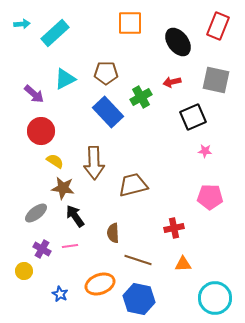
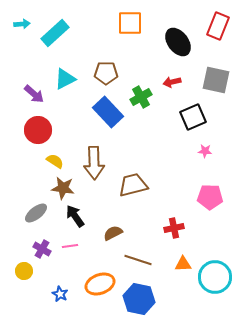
red circle: moved 3 px left, 1 px up
brown semicircle: rotated 66 degrees clockwise
cyan circle: moved 21 px up
